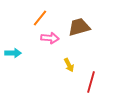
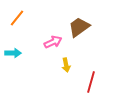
orange line: moved 23 px left
brown trapezoid: rotated 20 degrees counterclockwise
pink arrow: moved 3 px right, 4 px down; rotated 30 degrees counterclockwise
yellow arrow: moved 3 px left; rotated 16 degrees clockwise
